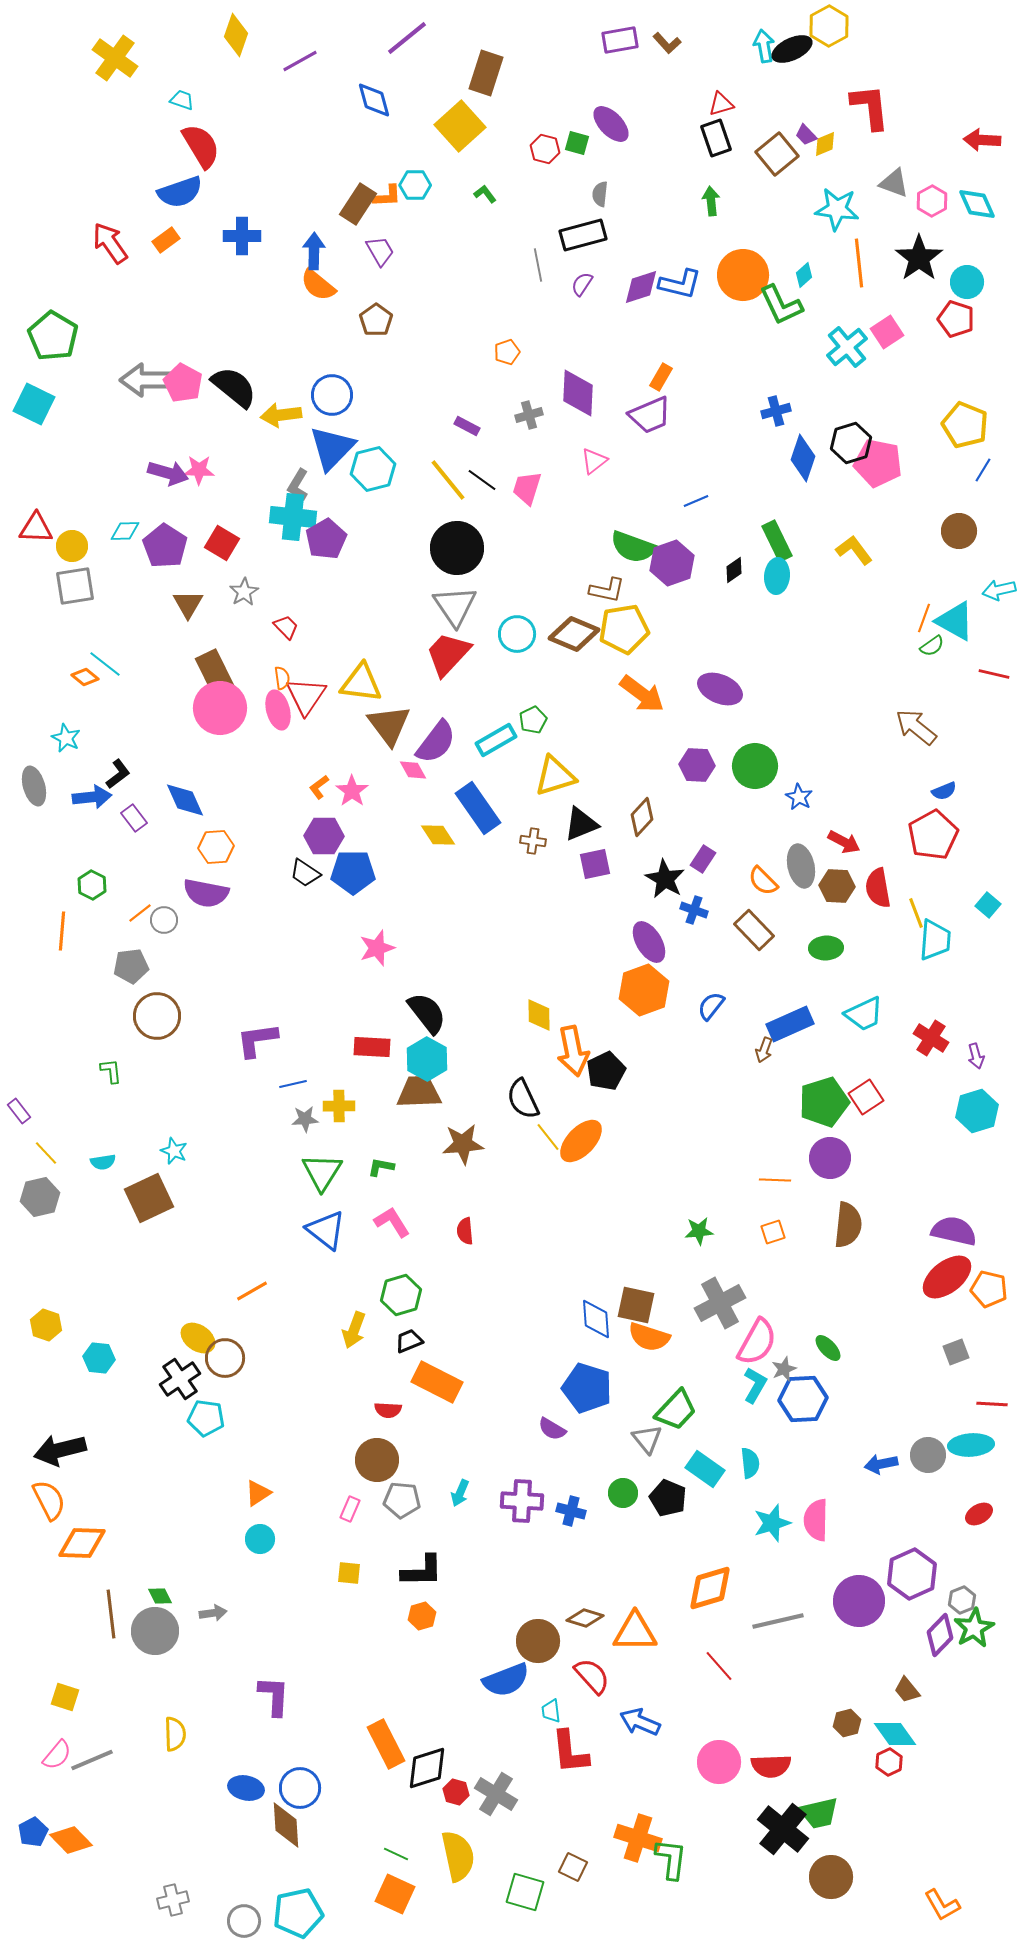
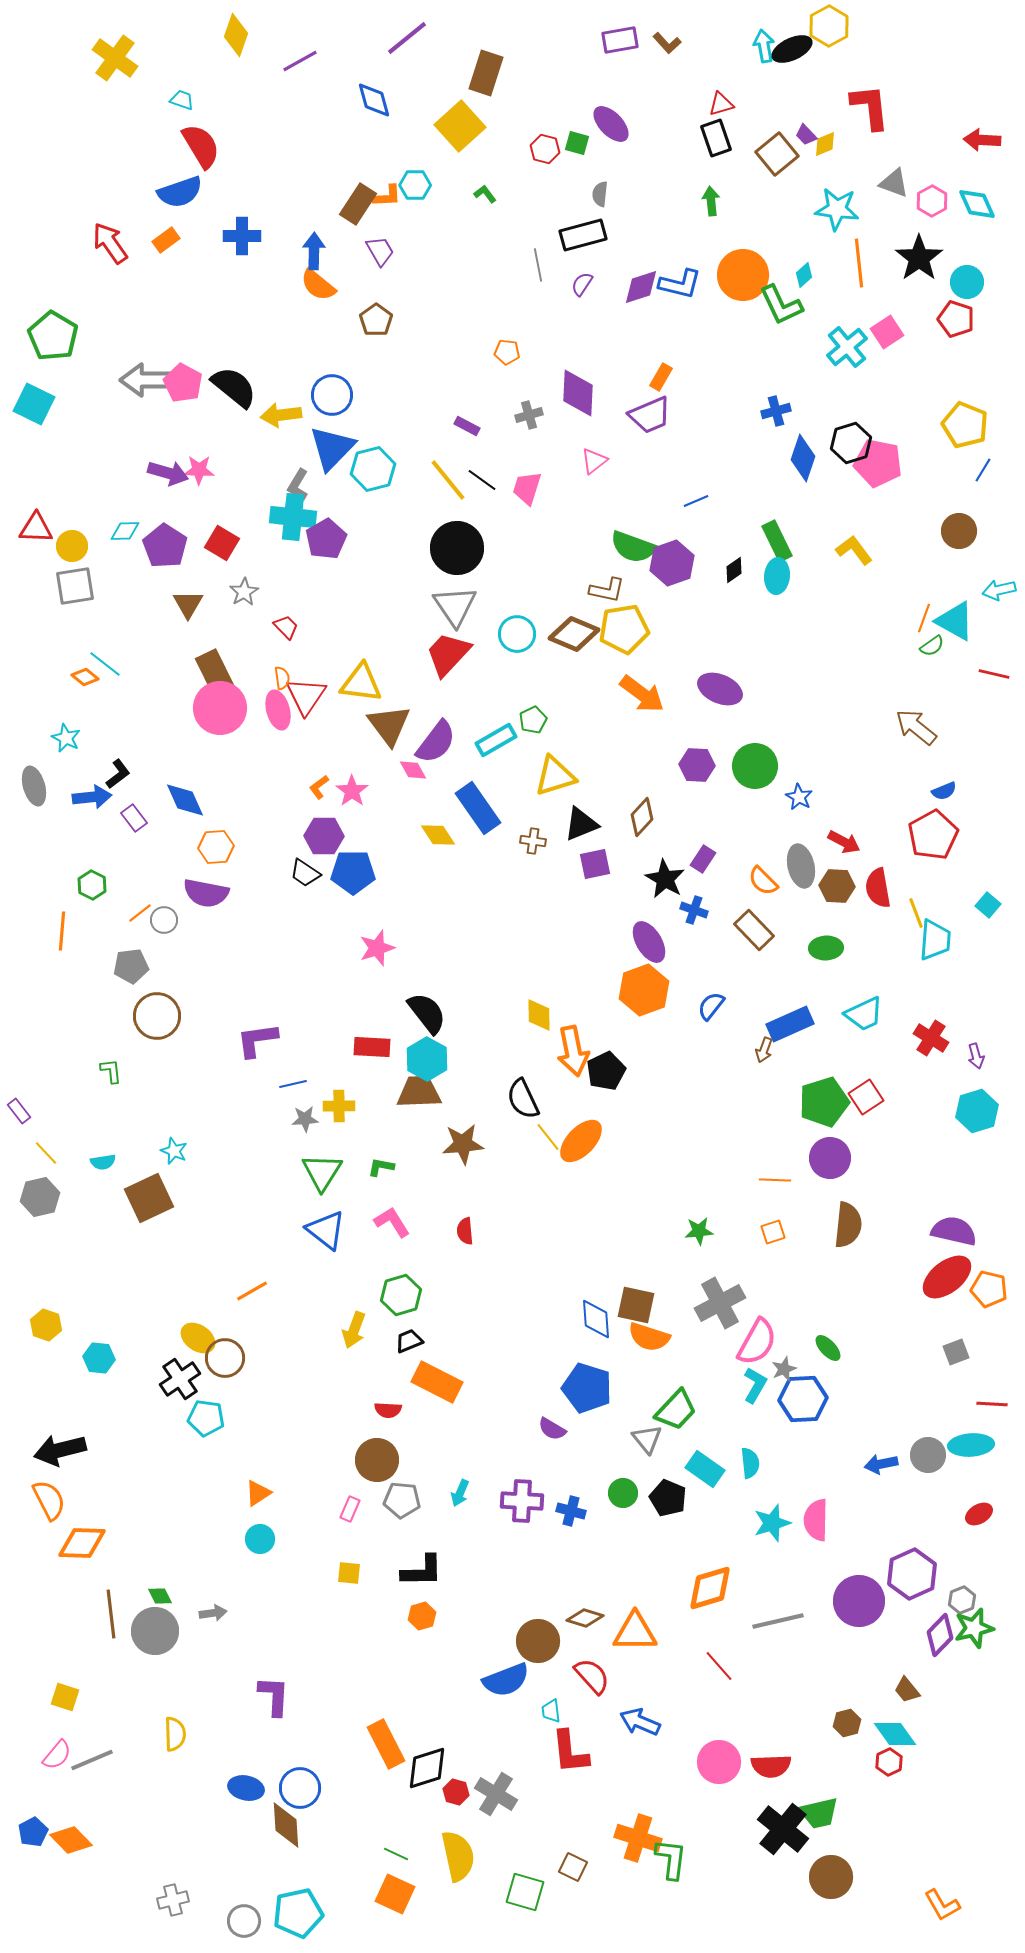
orange pentagon at (507, 352): rotated 25 degrees clockwise
green star at (974, 1628): rotated 15 degrees clockwise
